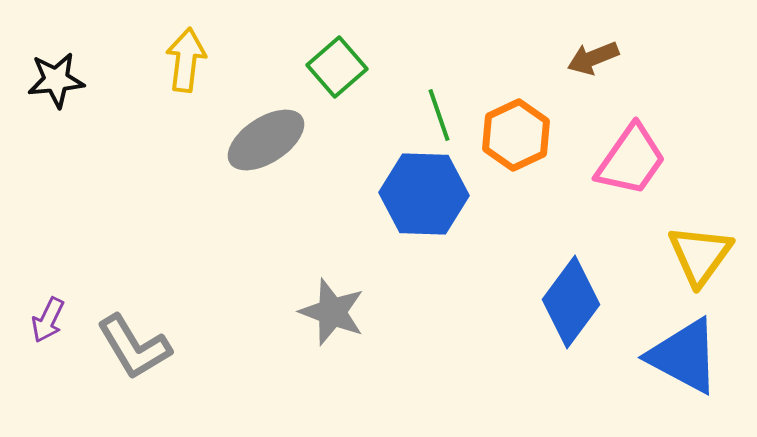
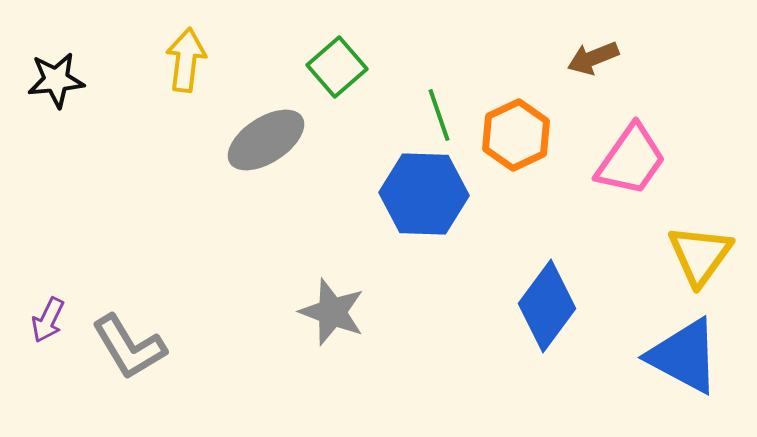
blue diamond: moved 24 px left, 4 px down
gray L-shape: moved 5 px left
